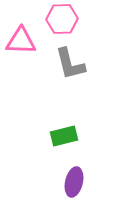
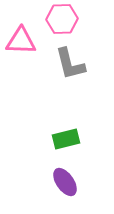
green rectangle: moved 2 px right, 3 px down
purple ellipse: moved 9 px left; rotated 48 degrees counterclockwise
